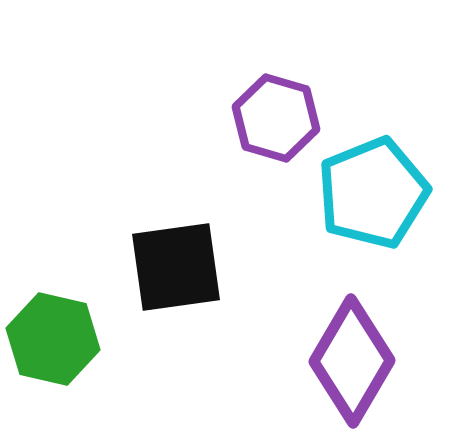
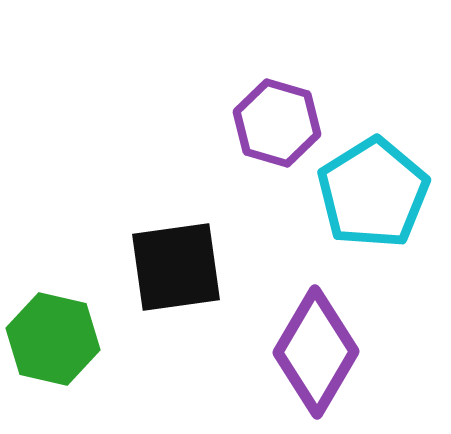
purple hexagon: moved 1 px right, 5 px down
cyan pentagon: rotated 10 degrees counterclockwise
purple diamond: moved 36 px left, 9 px up
